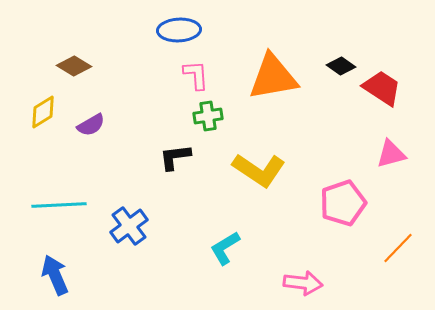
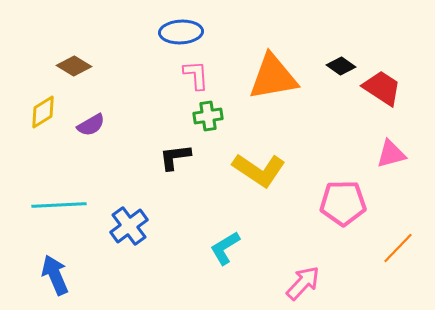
blue ellipse: moved 2 px right, 2 px down
pink pentagon: rotated 18 degrees clockwise
pink arrow: rotated 54 degrees counterclockwise
